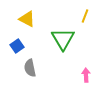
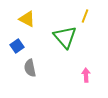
green triangle: moved 2 px right, 2 px up; rotated 10 degrees counterclockwise
